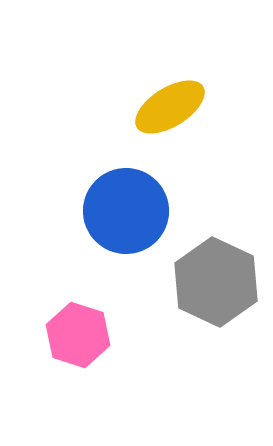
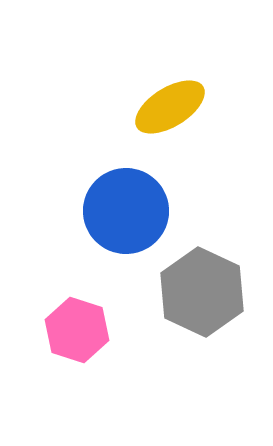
gray hexagon: moved 14 px left, 10 px down
pink hexagon: moved 1 px left, 5 px up
